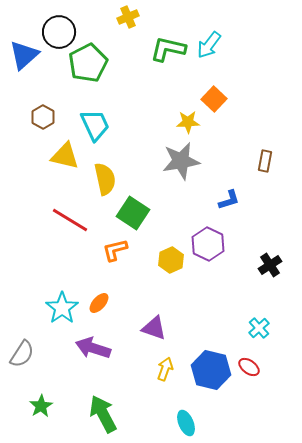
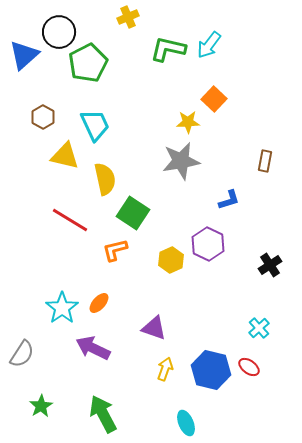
purple arrow: rotated 8 degrees clockwise
